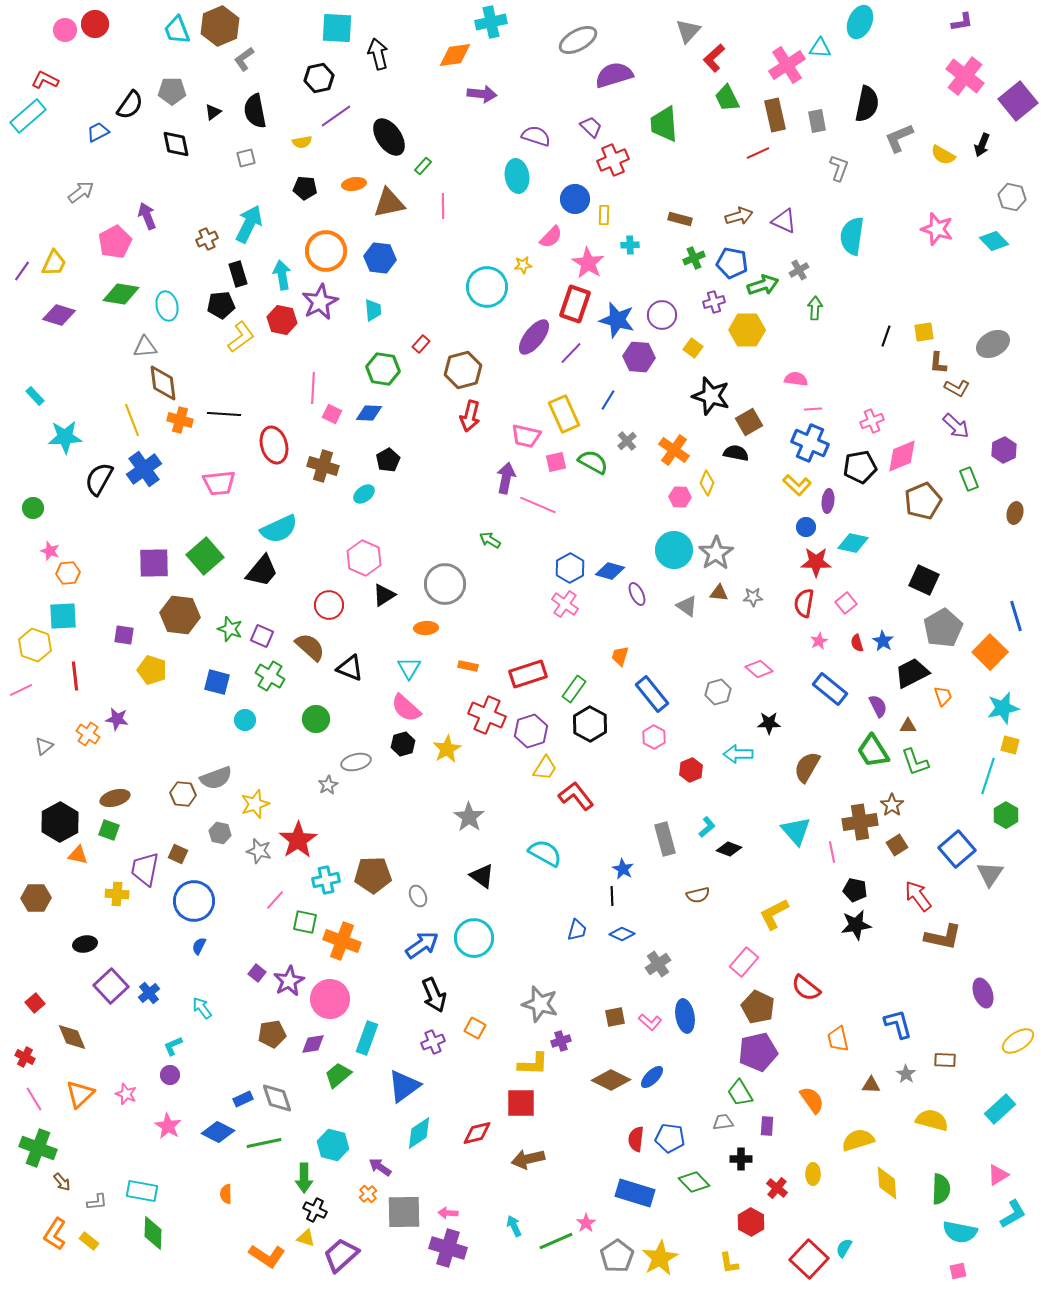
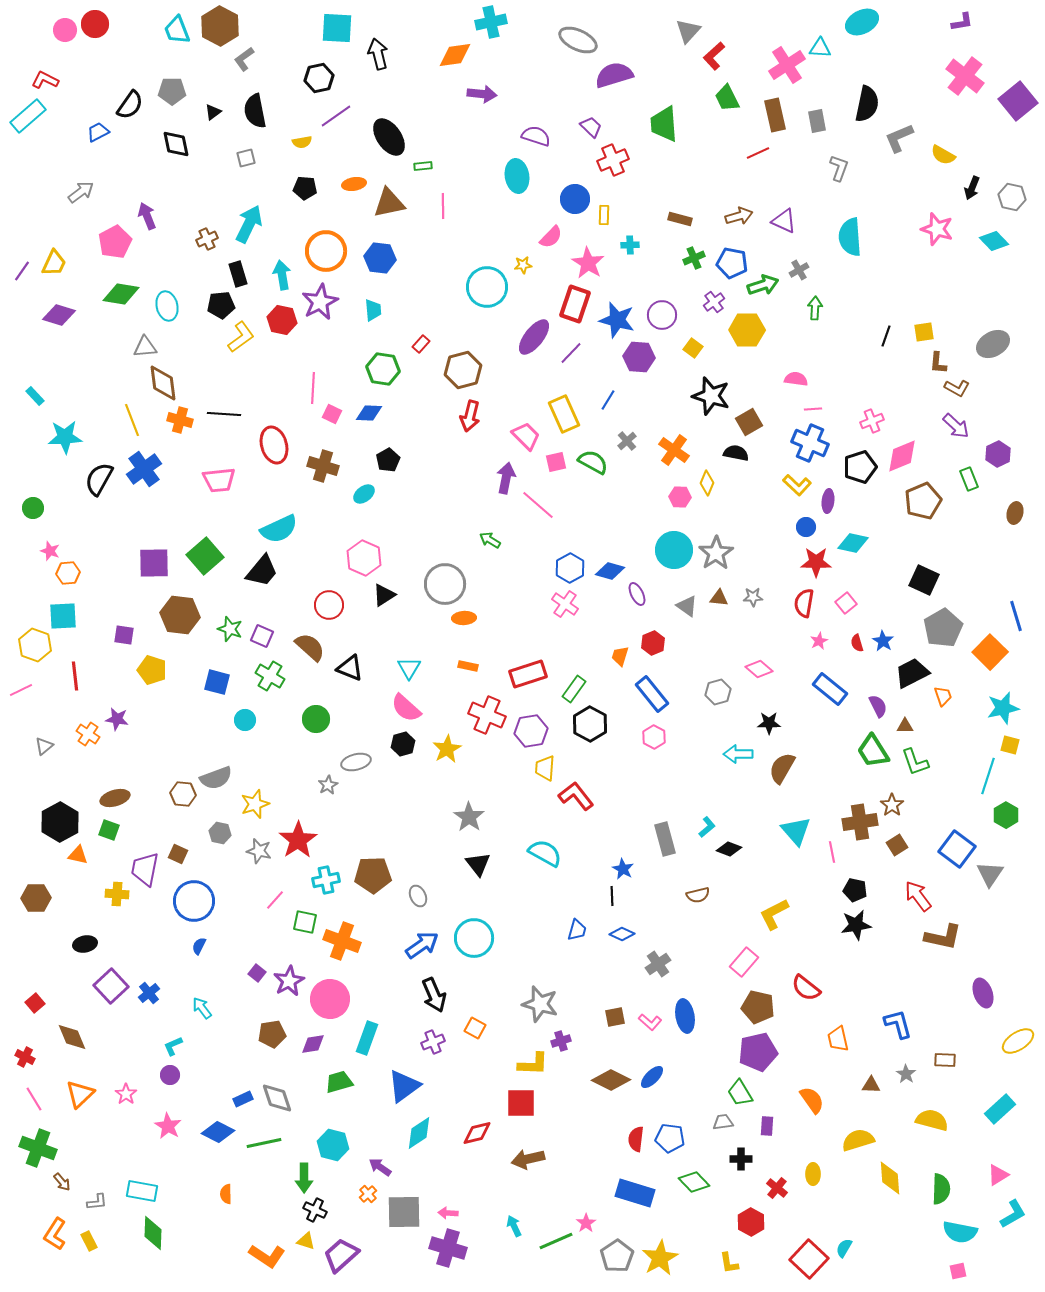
cyan ellipse at (860, 22): moved 2 px right; rotated 40 degrees clockwise
brown hexagon at (220, 26): rotated 9 degrees counterclockwise
gray ellipse at (578, 40): rotated 54 degrees clockwise
red L-shape at (714, 58): moved 2 px up
black arrow at (982, 145): moved 10 px left, 43 px down
green rectangle at (423, 166): rotated 42 degrees clockwise
cyan semicircle at (852, 236): moved 2 px left, 1 px down; rotated 12 degrees counterclockwise
purple cross at (714, 302): rotated 20 degrees counterclockwise
pink trapezoid at (526, 436): rotated 148 degrees counterclockwise
purple hexagon at (1004, 450): moved 6 px left, 4 px down
black pentagon at (860, 467): rotated 8 degrees counterclockwise
pink trapezoid at (219, 483): moved 3 px up
pink line at (538, 505): rotated 18 degrees clockwise
brown triangle at (719, 593): moved 5 px down
orange ellipse at (426, 628): moved 38 px right, 10 px up
brown triangle at (908, 726): moved 3 px left
purple hexagon at (531, 731): rotated 8 degrees clockwise
brown semicircle at (807, 767): moved 25 px left, 1 px down
yellow trapezoid at (545, 768): rotated 152 degrees clockwise
red hexagon at (691, 770): moved 38 px left, 127 px up
blue square at (957, 849): rotated 12 degrees counterclockwise
black triangle at (482, 876): moved 4 px left, 12 px up; rotated 16 degrees clockwise
brown pentagon at (758, 1007): rotated 12 degrees counterclockwise
green trapezoid at (338, 1075): moved 1 px right, 7 px down; rotated 24 degrees clockwise
pink star at (126, 1094): rotated 15 degrees clockwise
yellow diamond at (887, 1183): moved 3 px right, 5 px up
yellow triangle at (306, 1238): moved 3 px down
yellow rectangle at (89, 1241): rotated 24 degrees clockwise
